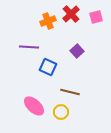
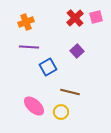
red cross: moved 4 px right, 4 px down
orange cross: moved 22 px left, 1 px down
blue square: rotated 36 degrees clockwise
